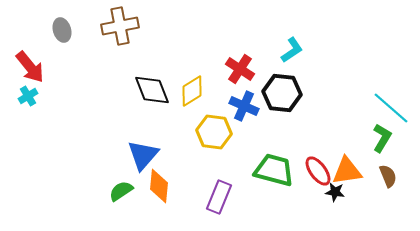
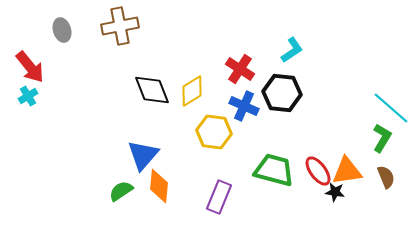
brown semicircle: moved 2 px left, 1 px down
